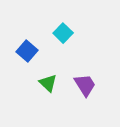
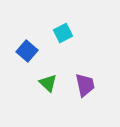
cyan square: rotated 18 degrees clockwise
purple trapezoid: rotated 20 degrees clockwise
